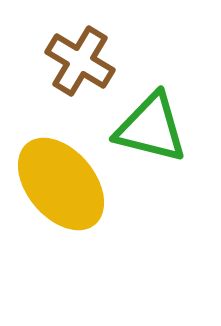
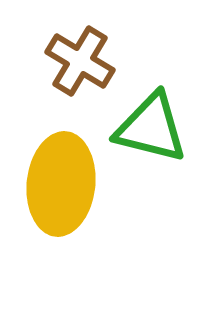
yellow ellipse: rotated 46 degrees clockwise
